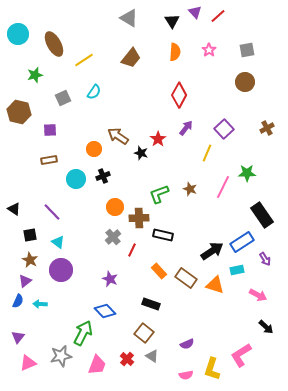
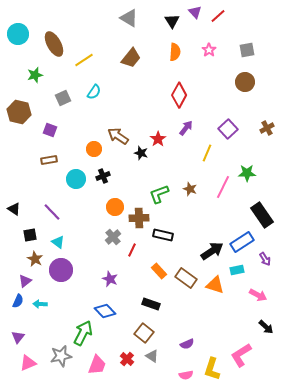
purple square at (224, 129): moved 4 px right
purple square at (50, 130): rotated 24 degrees clockwise
brown star at (30, 260): moved 5 px right, 1 px up
